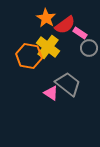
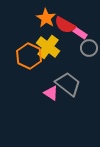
red semicircle: rotated 65 degrees clockwise
orange hexagon: rotated 15 degrees clockwise
